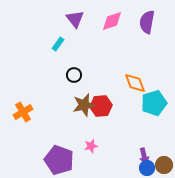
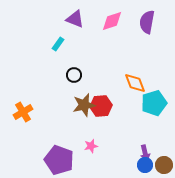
purple triangle: rotated 30 degrees counterclockwise
purple arrow: moved 1 px right, 3 px up
blue circle: moved 2 px left, 3 px up
